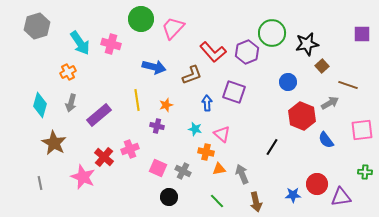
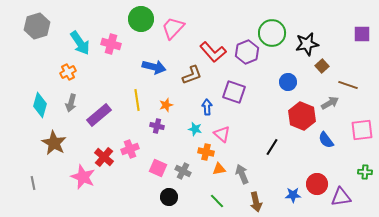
blue arrow at (207, 103): moved 4 px down
gray line at (40, 183): moved 7 px left
